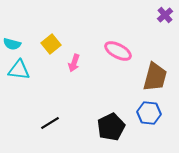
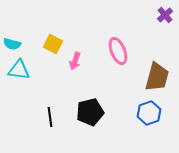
yellow square: moved 2 px right; rotated 24 degrees counterclockwise
pink ellipse: rotated 40 degrees clockwise
pink arrow: moved 1 px right, 2 px up
brown trapezoid: moved 2 px right
blue hexagon: rotated 25 degrees counterclockwise
black line: moved 6 px up; rotated 66 degrees counterclockwise
black pentagon: moved 21 px left, 15 px up; rotated 12 degrees clockwise
